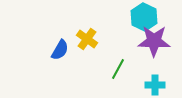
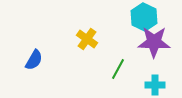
purple star: moved 1 px down
blue semicircle: moved 26 px left, 10 px down
